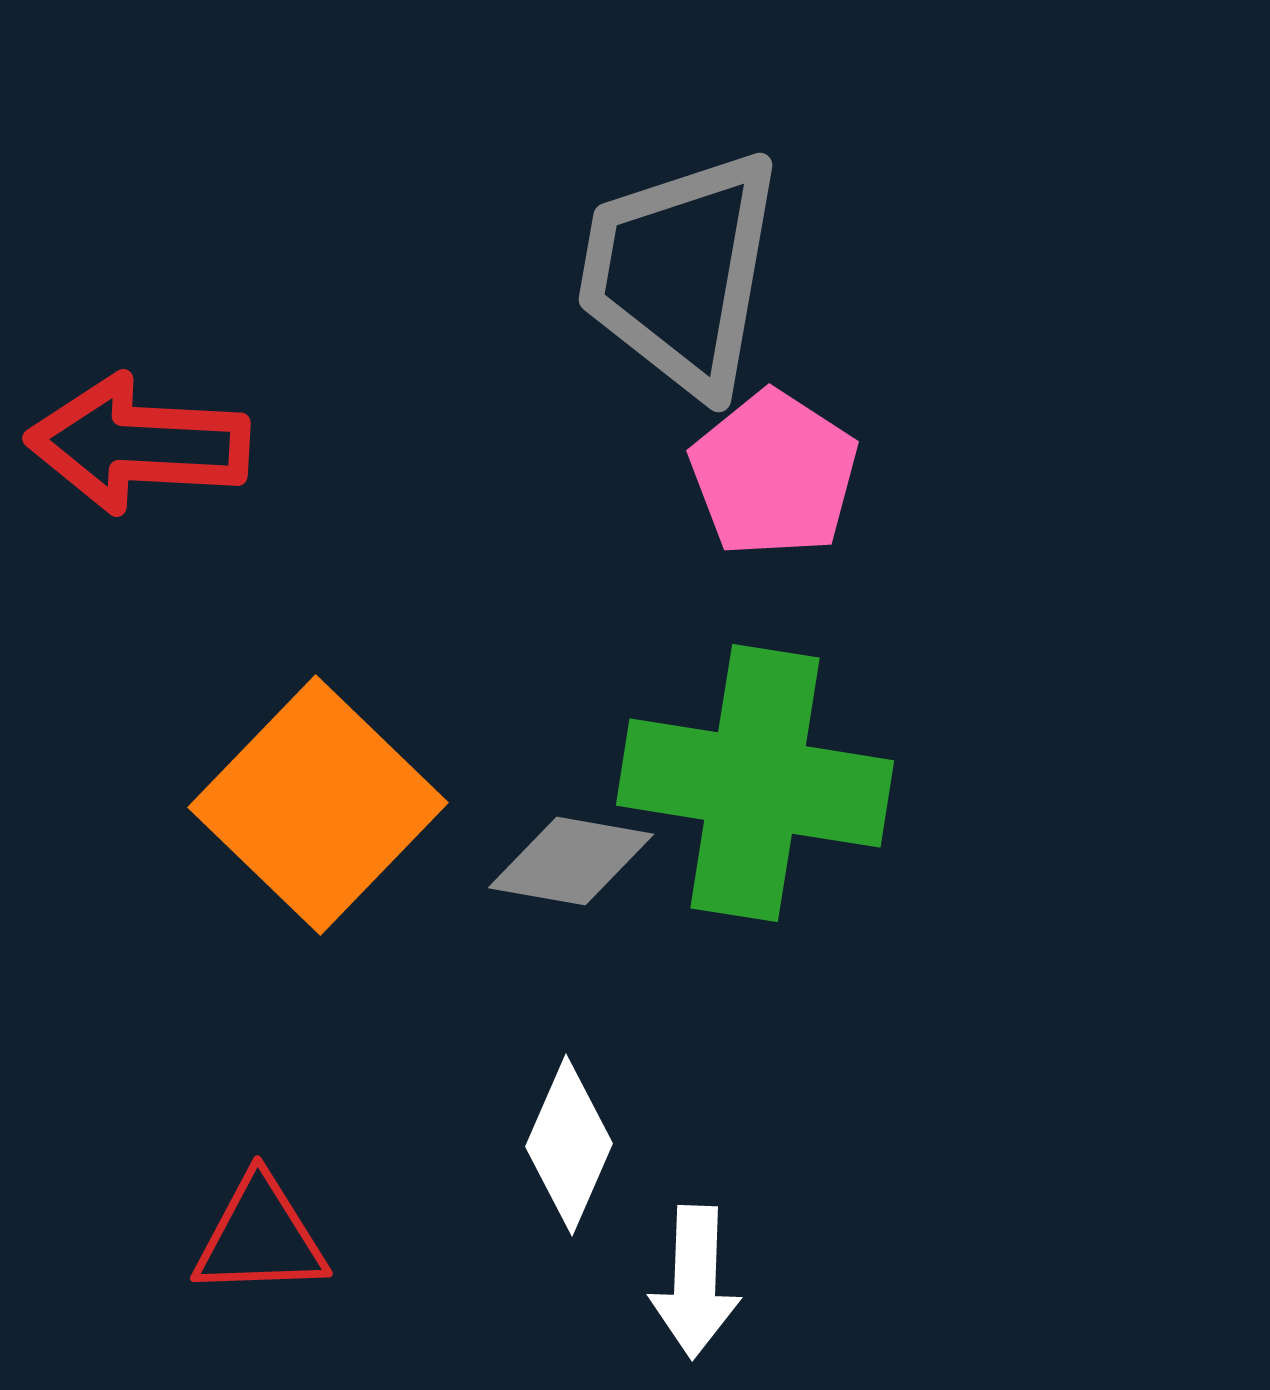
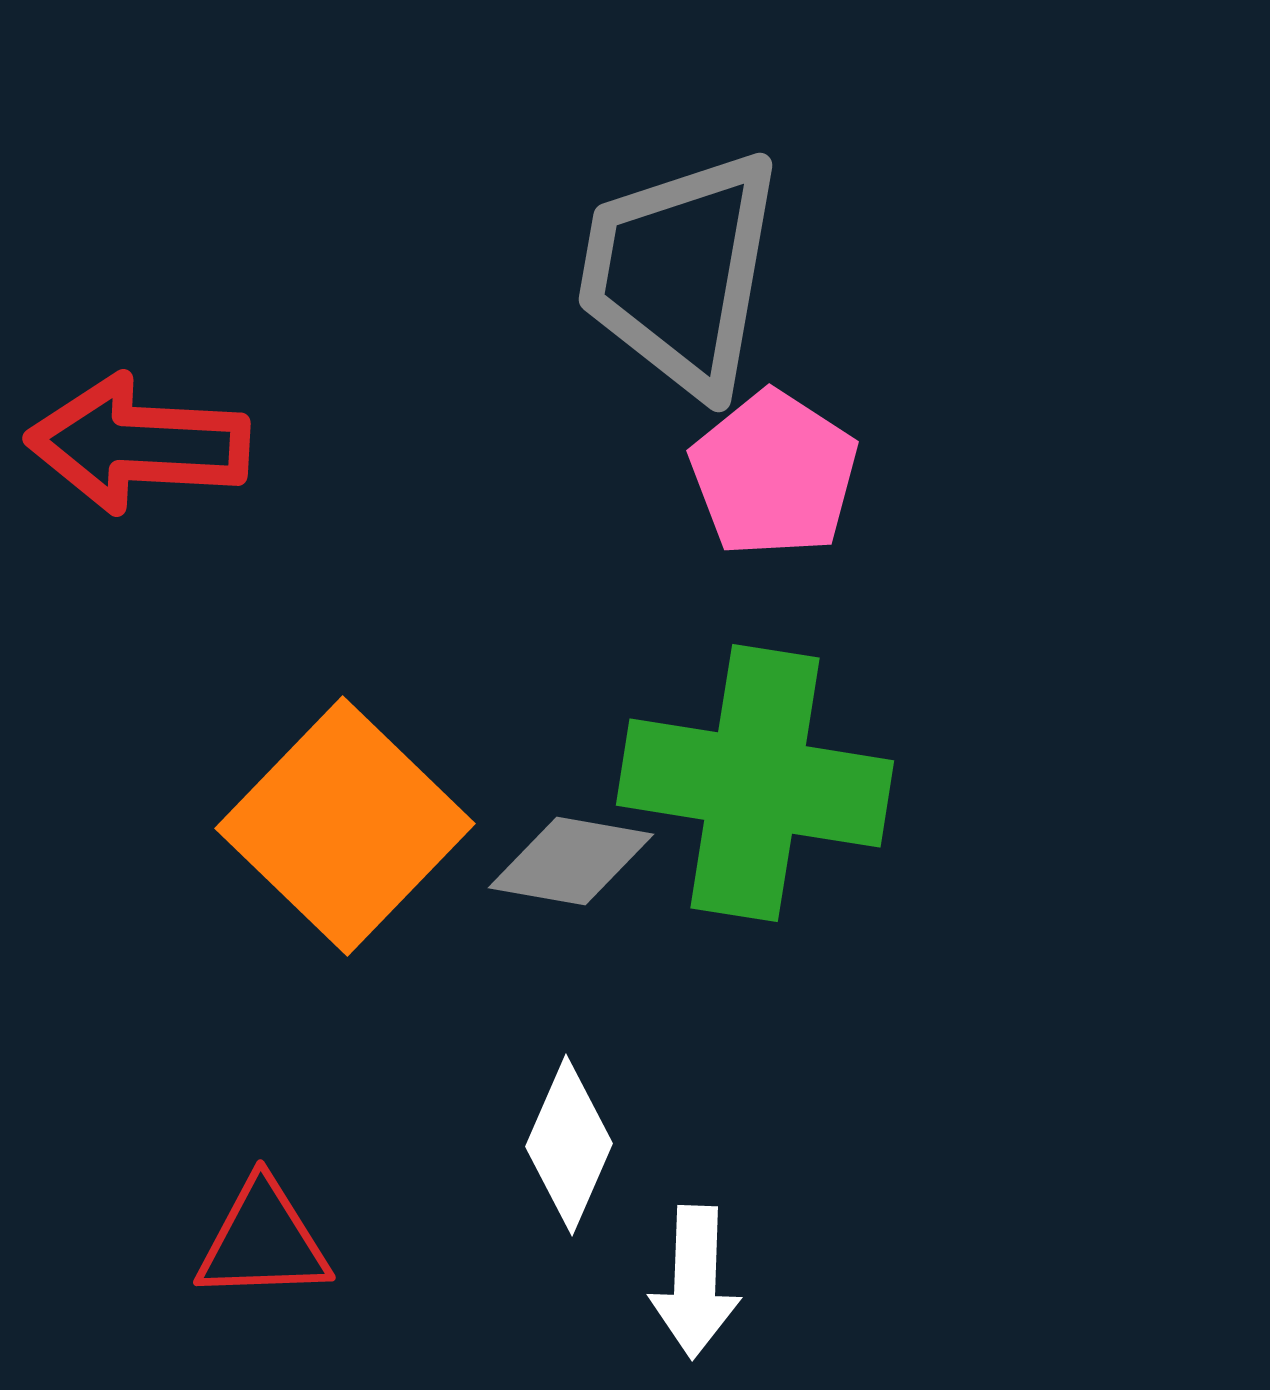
orange square: moved 27 px right, 21 px down
red triangle: moved 3 px right, 4 px down
